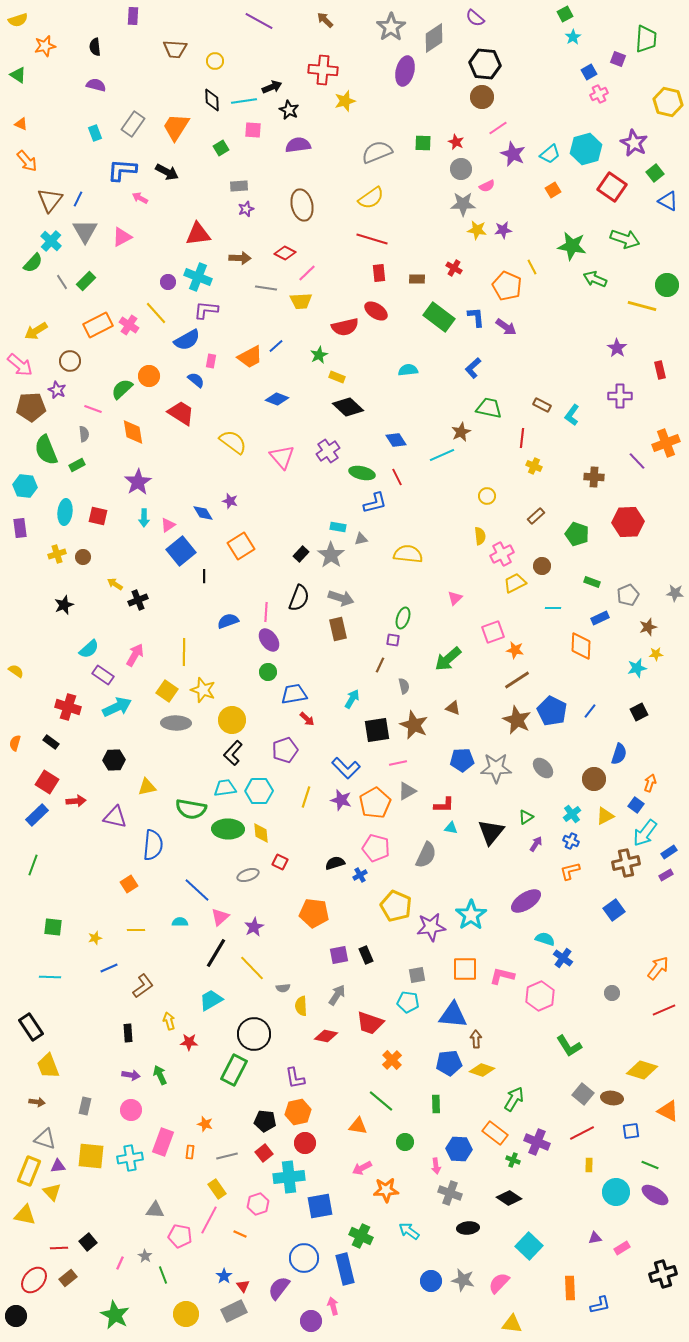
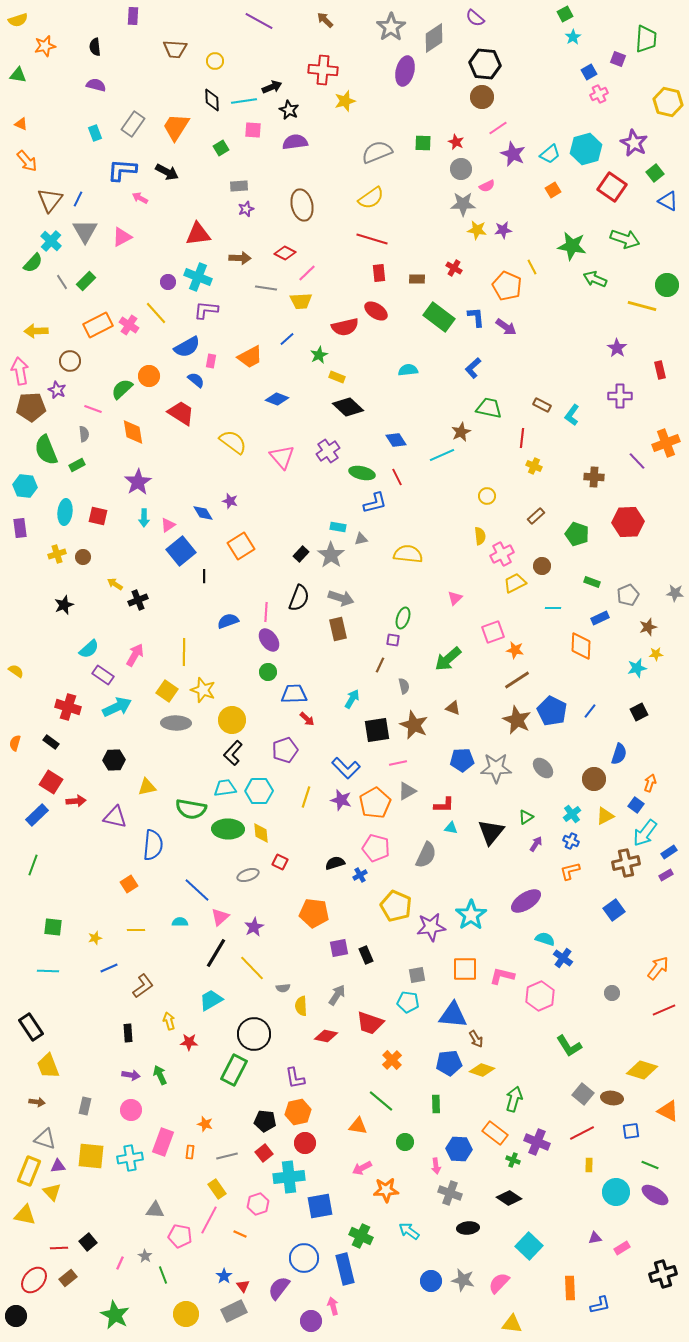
green triangle at (18, 75): rotated 24 degrees counterclockwise
purple semicircle at (298, 145): moved 3 px left, 3 px up
yellow arrow at (36, 331): rotated 30 degrees clockwise
blue semicircle at (187, 340): moved 7 px down
blue line at (276, 346): moved 11 px right, 7 px up
pink arrow at (20, 365): moved 6 px down; rotated 140 degrees counterclockwise
blue trapezoid at (294, 694): rotated 8 degrees clockwise
red square at (47, 782): moved 4 px right
purple square at (339, 955): moved 7 px up
cyan line at (50, 977): moved 2 px left, 6 px up
brown arrow at (476, 1039): rotated 150 degrees clockwise
green arrow at (514, 1099): rotated 15 degrees counterclockwise
